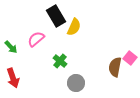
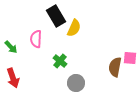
yellow semicircle: moved 1 px down
pink semicircle: rotated 48 degrees counterclockwise
pink square: rotated 32 degrees counterclockwise
